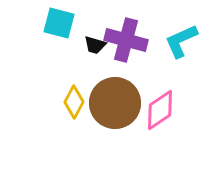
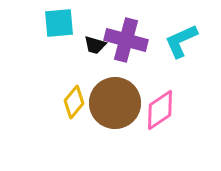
cyan square: rotated 20 degrees counterclockwise
yellow diamond: rotated 12 degrees clockwise
